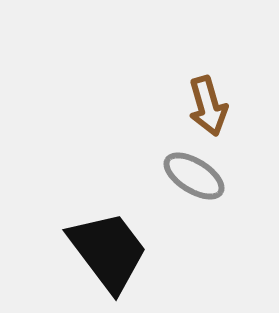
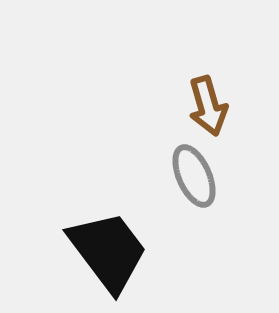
gray ellipse: rotated 34 degrees clockwise
